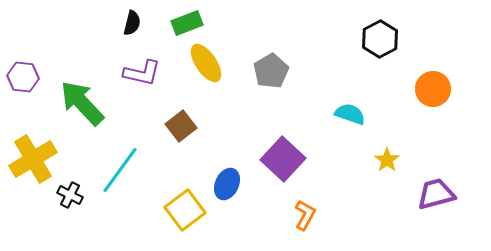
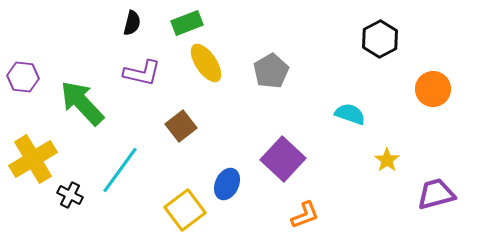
orange L-shape: rotated 40 degrees clockwise
